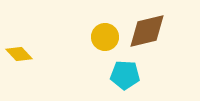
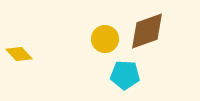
brown diamond: rotated 6 degrees counterclockwise
yellow circle: moved 2 px down
